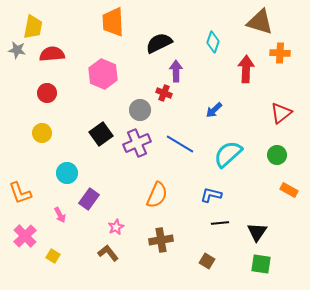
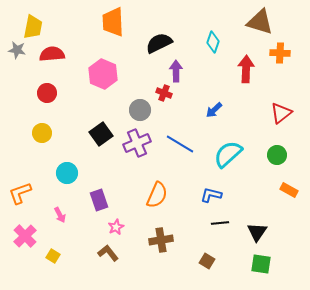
orange L-shape: rotated 90 degrees clockwise
purple rectangle: moved 10 px right, 1 px down; rotated 55 degrees counterclockwise
